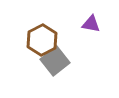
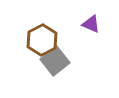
purple triangle: rotated 12 degrees clockwise
